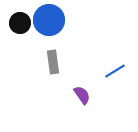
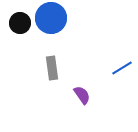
blue circle: moved 2 px right, 2 px up
gray rectangle: moved 1 px left, 6 px down
blue line: moved 7 px right, 3 px up
